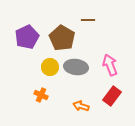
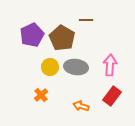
brown line: moved 2 px left
purple pentagon: moved 5 px right, 2 px up
pink arrow: rotated 25 degrees clockwise
orange cross: rotated 24 degrees clockwise
